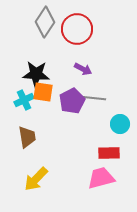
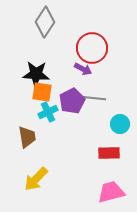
red circle: moved 15 px right, 19 px down
orange square: moved 1 px left
cyan cross: moved 24 px right, 12 px down
pink trapezoid: moved 10 px right, 14 px down
